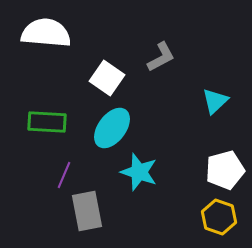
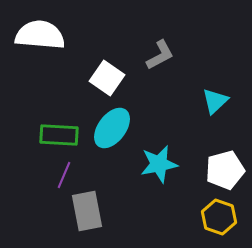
white semicircle: moved 6 px left, 2 px down
gray L-shape: moved 1 px left, 2 px up
green rectangle: moved 12 px right, 13 px down
cyan star: moved 20 px right, 8 px up; rotated 30 degrees counterclockwise
